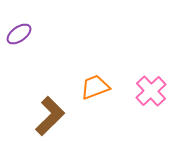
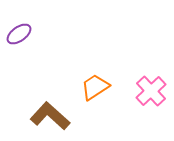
orange trapezoid: rotated 12 degrees counterclockwise
brown L-shape: rotated 93 degrees counterclockwise
